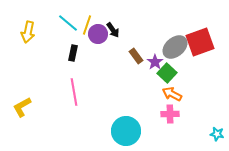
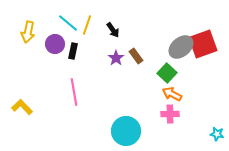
purple circle: moved 43 px left, 10 px down
red square: moved 3 px right, 2 px down
gray ellipse: moved 6 px right
black rectangle: moved 2 px up
purple star: moved 39 px left, 4 px up
yellow L-shape: rotated 75 degrees clockwise
